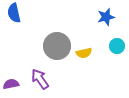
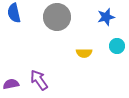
gray circle: moved 29 px up
yellow semicircle: rotated 14 degrees clockwise
purple arrow: moved 1 px left, 1 px down
